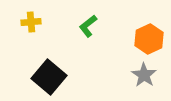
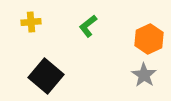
black square: moved 3 px left, 1 px up
